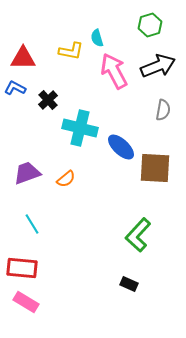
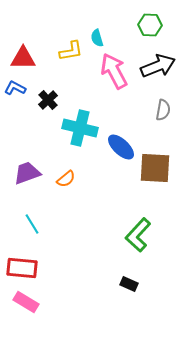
green hexagon: rotated 20 degrees clockwise
yellow L-shape: rotated 20 degrees counterclockwise
